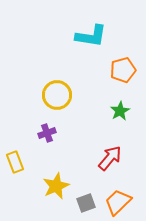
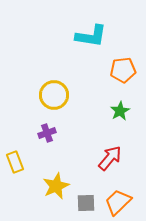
orange pentagon: rotated 10 degrees clockwise
yellow circle: moved 3 px left
gray square: rotated 18 degrees clockwise
